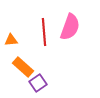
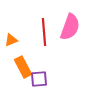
orange triangle: rotated 16 degrees counterclockwise
orange rectangle: rotated 20 degrees clockwise
purple square: moved 1 px right, 4 px up; rotated 30 degrees clockwise
